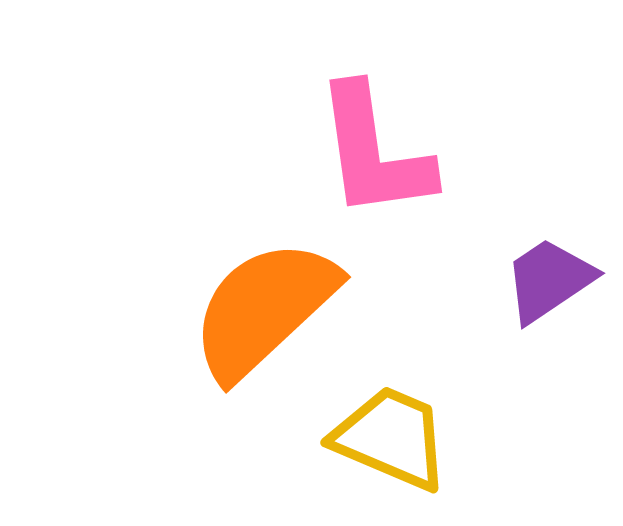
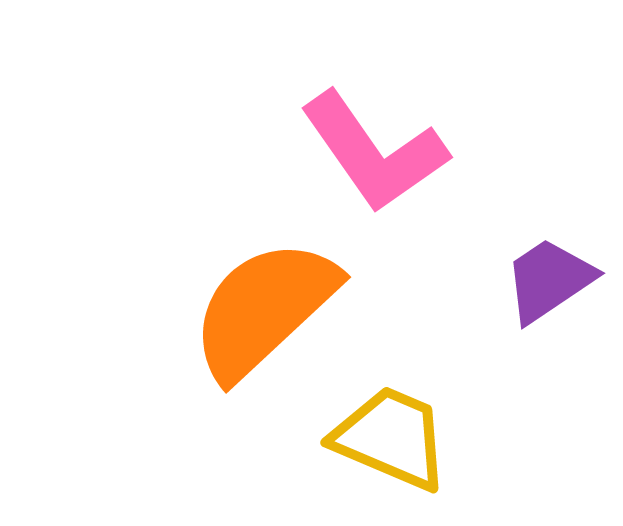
pink L-shape: rotated 27 degrees counterclockwise
